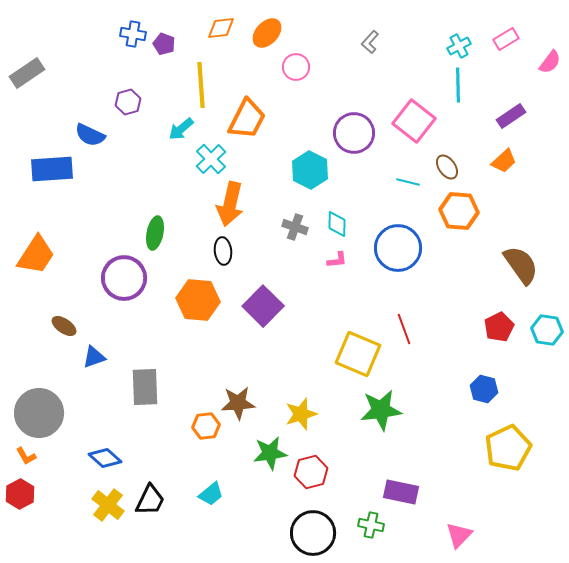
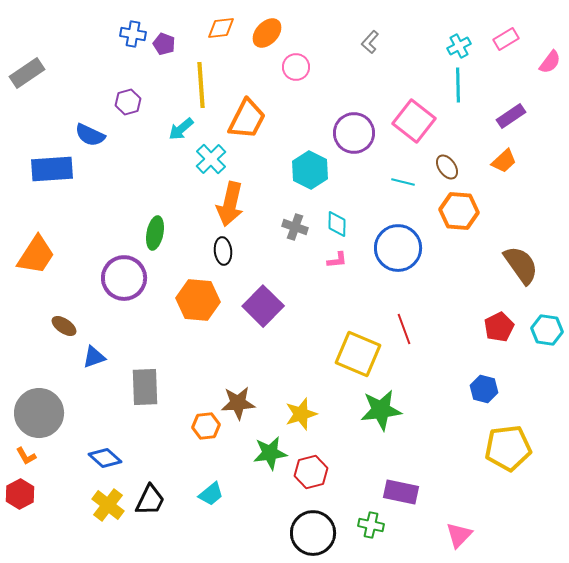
cyan line at (408, 182): moved 5 px left
yellow pentagon at (508, 448): rotated 18 degrees clockwise
